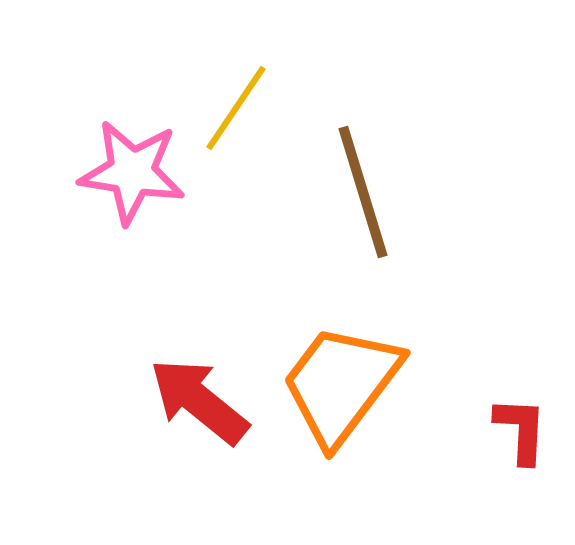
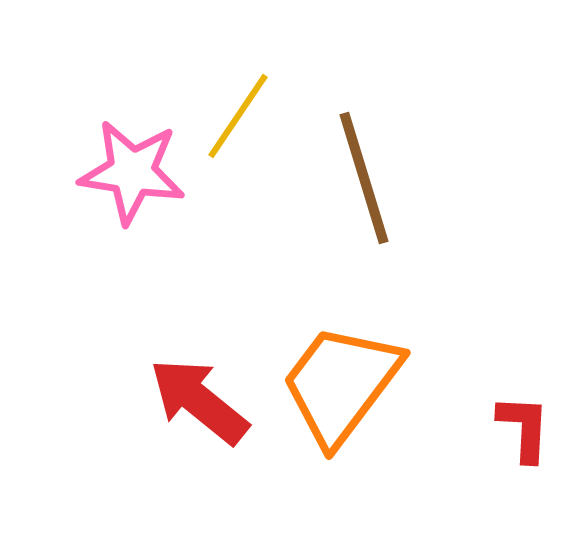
yellow line: moved 2 px right, 8 px down
brown line: moved 1 px right, 14 px up
red L-shape: moved 3 px right, 2 px up
